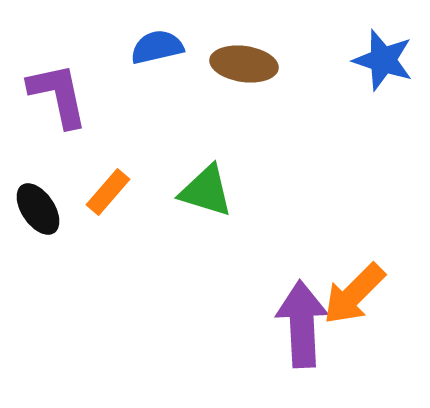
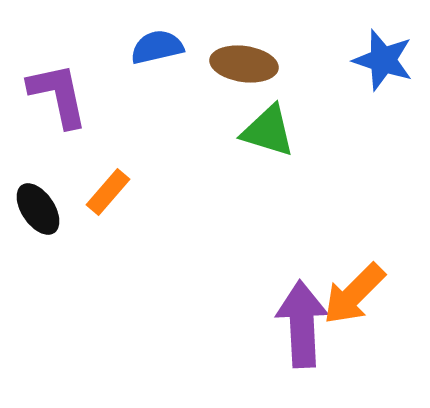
green triangle: moved 62 px right, 60 px up
